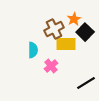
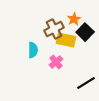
yellow rectangle: moved 4 px up; rotated 12 degrees clockwise
pink cross: moved 5 px right, 4 px up
